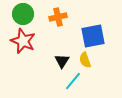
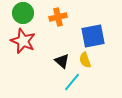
green circle: moved 1 px up
black triangle: rotated 21 degrees counterclockwise
cyan line: moved 1 px left, 1 px down
